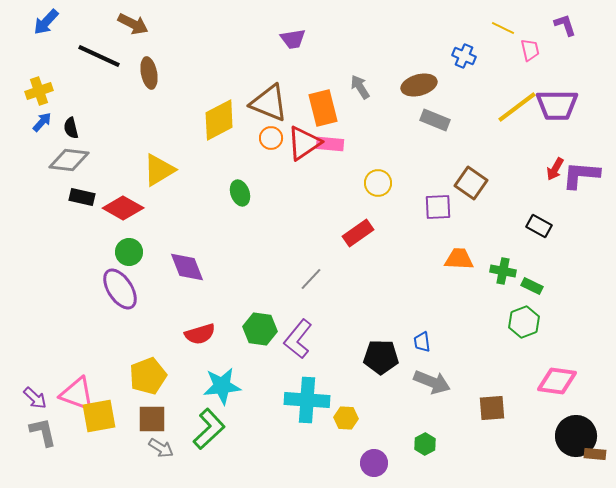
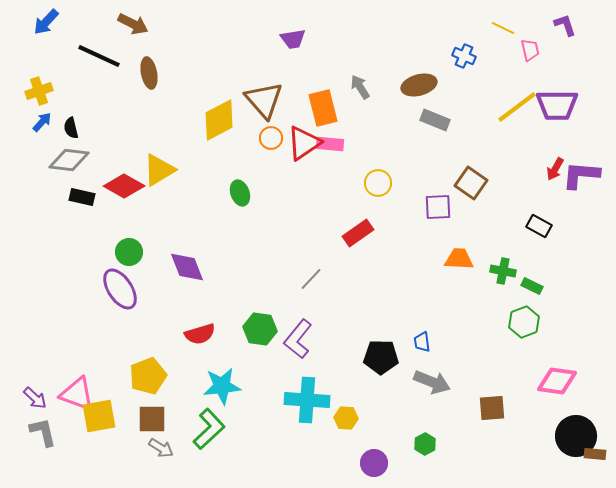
brown triangle at (269, 103): moved 5 px left, 3 px up; rotated 27 degrees clockwise
red diamond at (123, 208): moved 1 px right, 22 px up
